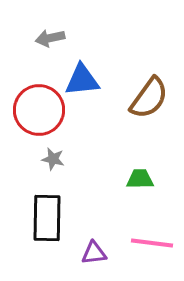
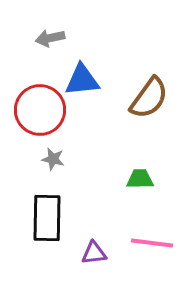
red circle: moved 1 px right
